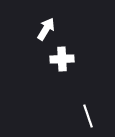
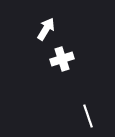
white cross: rotated 15 degrees counterclockwise
